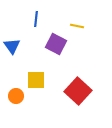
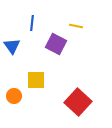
blue line: moved 4 px left, 4 px down
yellow line: moved 1 px left
red square: moved 11 px down
orange circle: moved 2 px left
